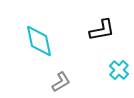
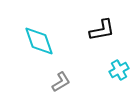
cyan diamond: rotated 8 degrees counterclockwise
cyan cross: rotated 18 degrees clockwise
